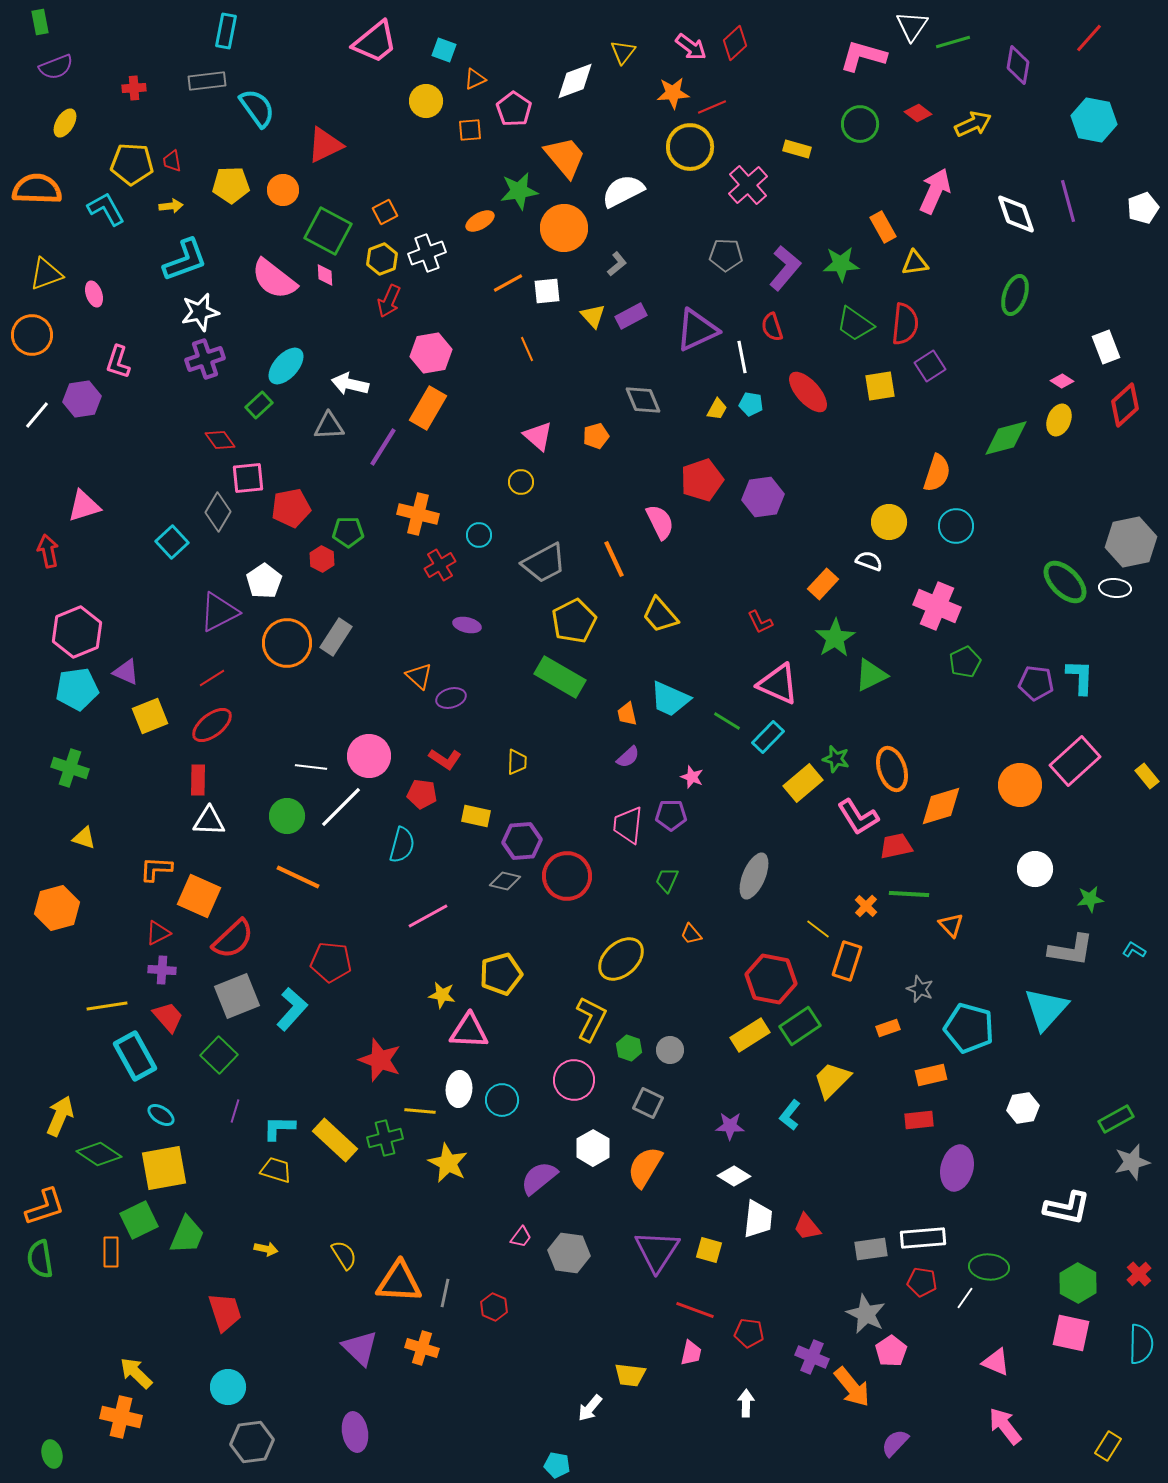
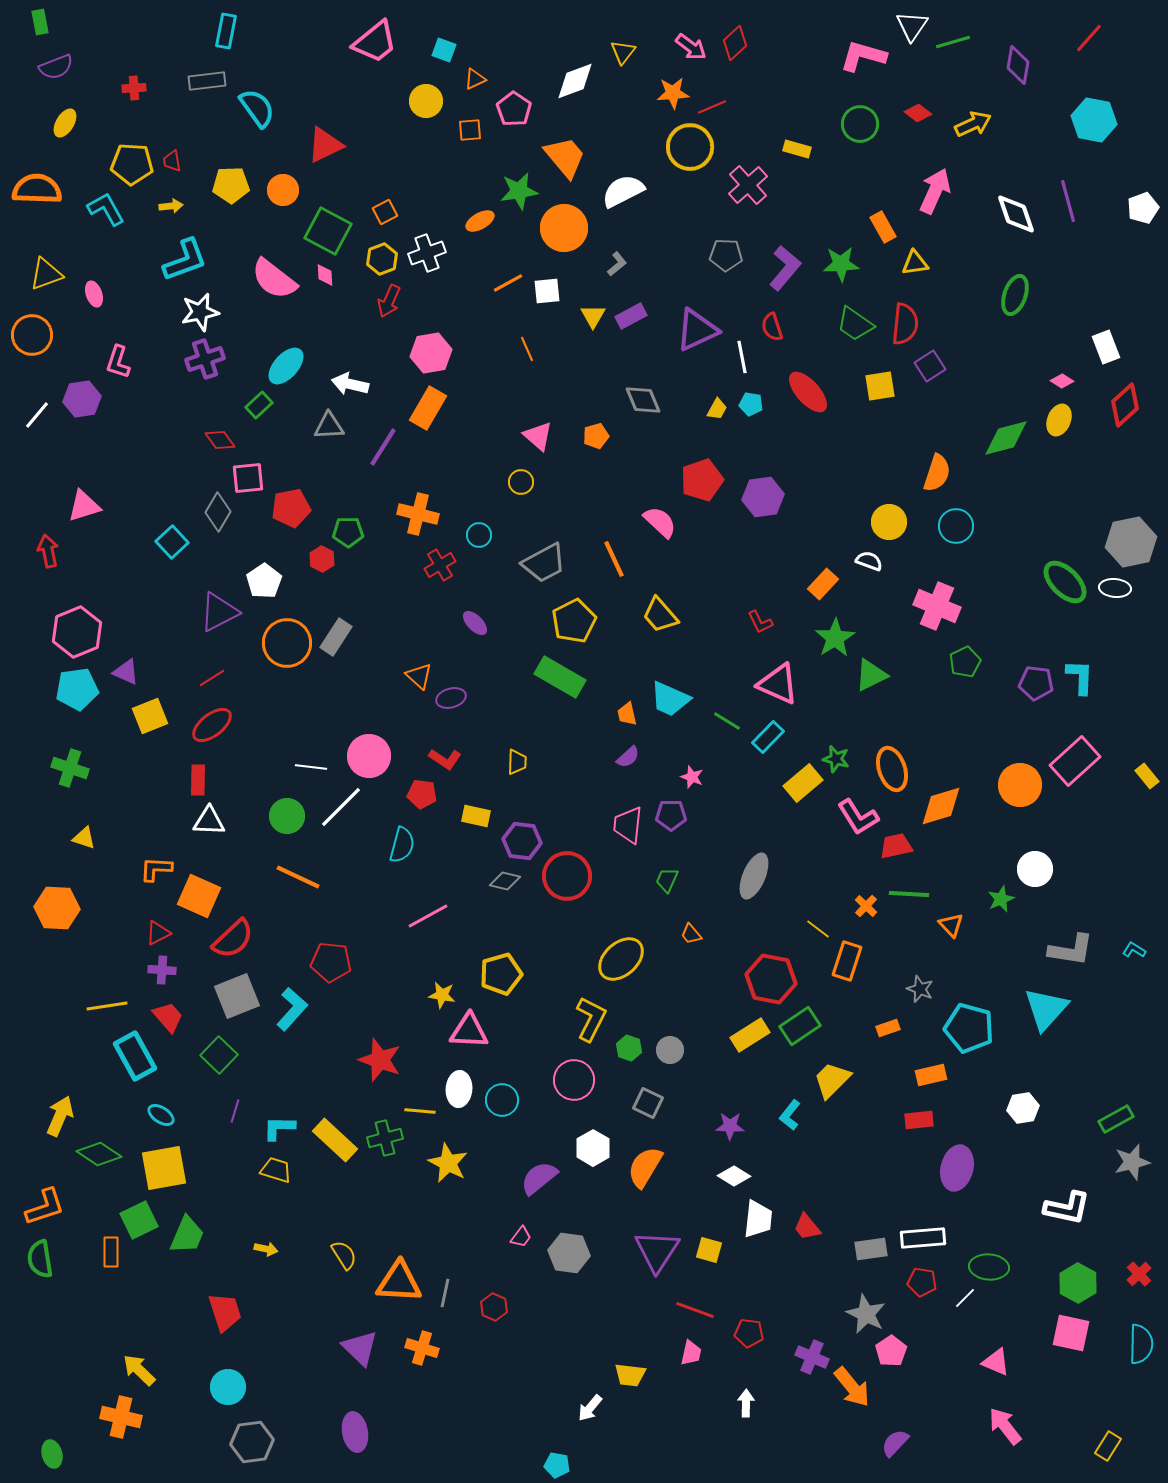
yellow triangle at (593, 316): rotated 12 degrees clockwise
pink semicircle at (660, 522): rotated 21 degrees counterclockwise
purple ellipse at (467, 625): moved 8 px right, 2 px up; rotated 32 degrees clockwise
purple hexagon at (522, 841): rotated 12 degrees clockwise
green star at (1090, 899): moved 89 px left; rotated 16 degrees counterclockwise
orange hexagon at (57, 908): rotated 18 degrees clockwise
white line at (965, 1298): rotated 10 degrees clockwise
yellow arrow at (136, 1373): moved 3 px right, 3 px up
